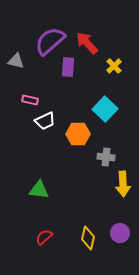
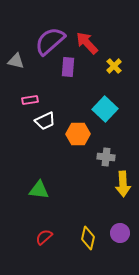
pink rectangle: rotated 21 degrees counterclockwise
